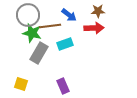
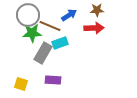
brown star: moved 1 px left, 1 px up
blue arrow: rotated 70 degrees counterclockwise
brown line: rotated 30 degrees clockwise
green star: rotated 18 degrees counterclockwise
cyan rectangle: moved 5 px left, 1 px up
gray rectangle: moved 4 px right
purple rectangle: moved 10 px left, 6 px up; rotated 63 degrees counterclockwise
